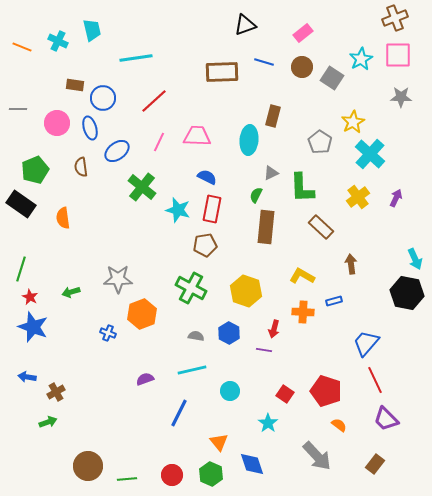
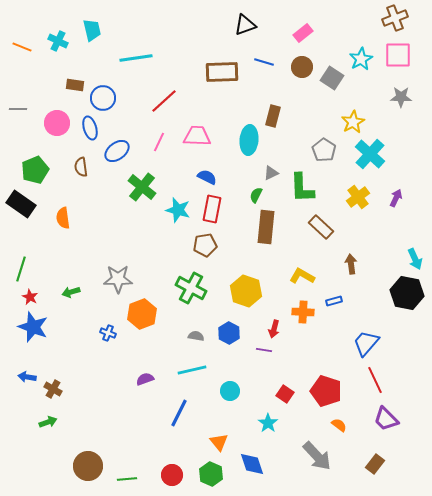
red line at (154, 101): moved 10 px right
gray pentagon at (320, 142): moved 4 px right, 8 px down
brown cross at (56, 392): moved 3 px left, 3 px up; rotated 30 degrees counterclockwise
